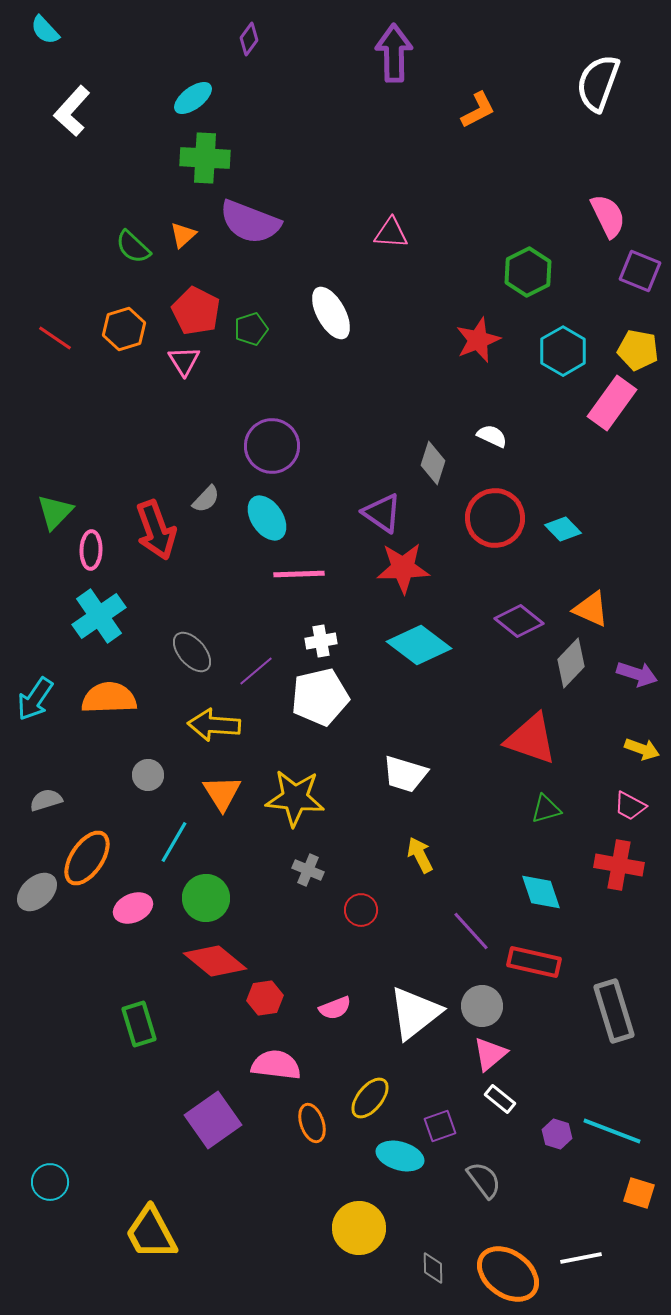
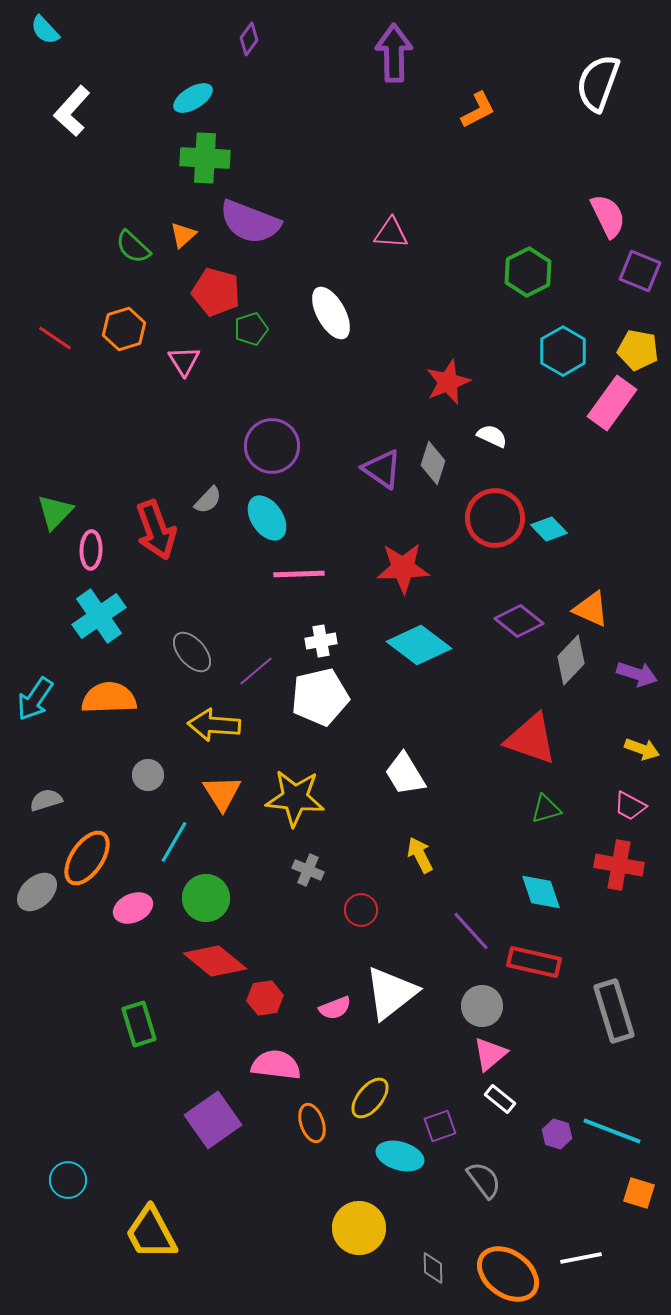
cyan ellipse at (193, 98): rotated 6 degrees clockwise
red pentagon at (196, 311): moved 20 px right, 19 px up; rotated 12 degrees counterclockwise
red star at (478, 340): moved 30 px left, 42 px down
gray semicircle at (206, 499): moved 2 px right, 1 px down
purple triangle at (382, 513): moved 44 px up
cyan diamond at (563, 529): moved 14 px left
gray diamond at (571, 663): moved 3 px up
white trapezoid at (405, 774): rotated 42 degrees clockwise
white triangle at (415, 1013): moved 24 px left, 20 px up
cyan circle at (50, 1182): moved 18 px right, 2 px up
